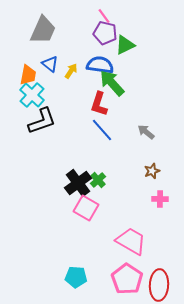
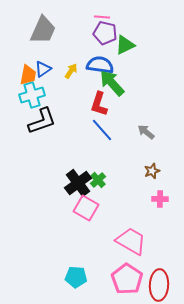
pink line: moved 2 px left, 1 px down; rotated 49 degrees counterclockwise
blue triangle: moved 7 px left, 5 px down; rotated 48 degrees clockwise
cyan cross: rotated 30 degrees clockwise
